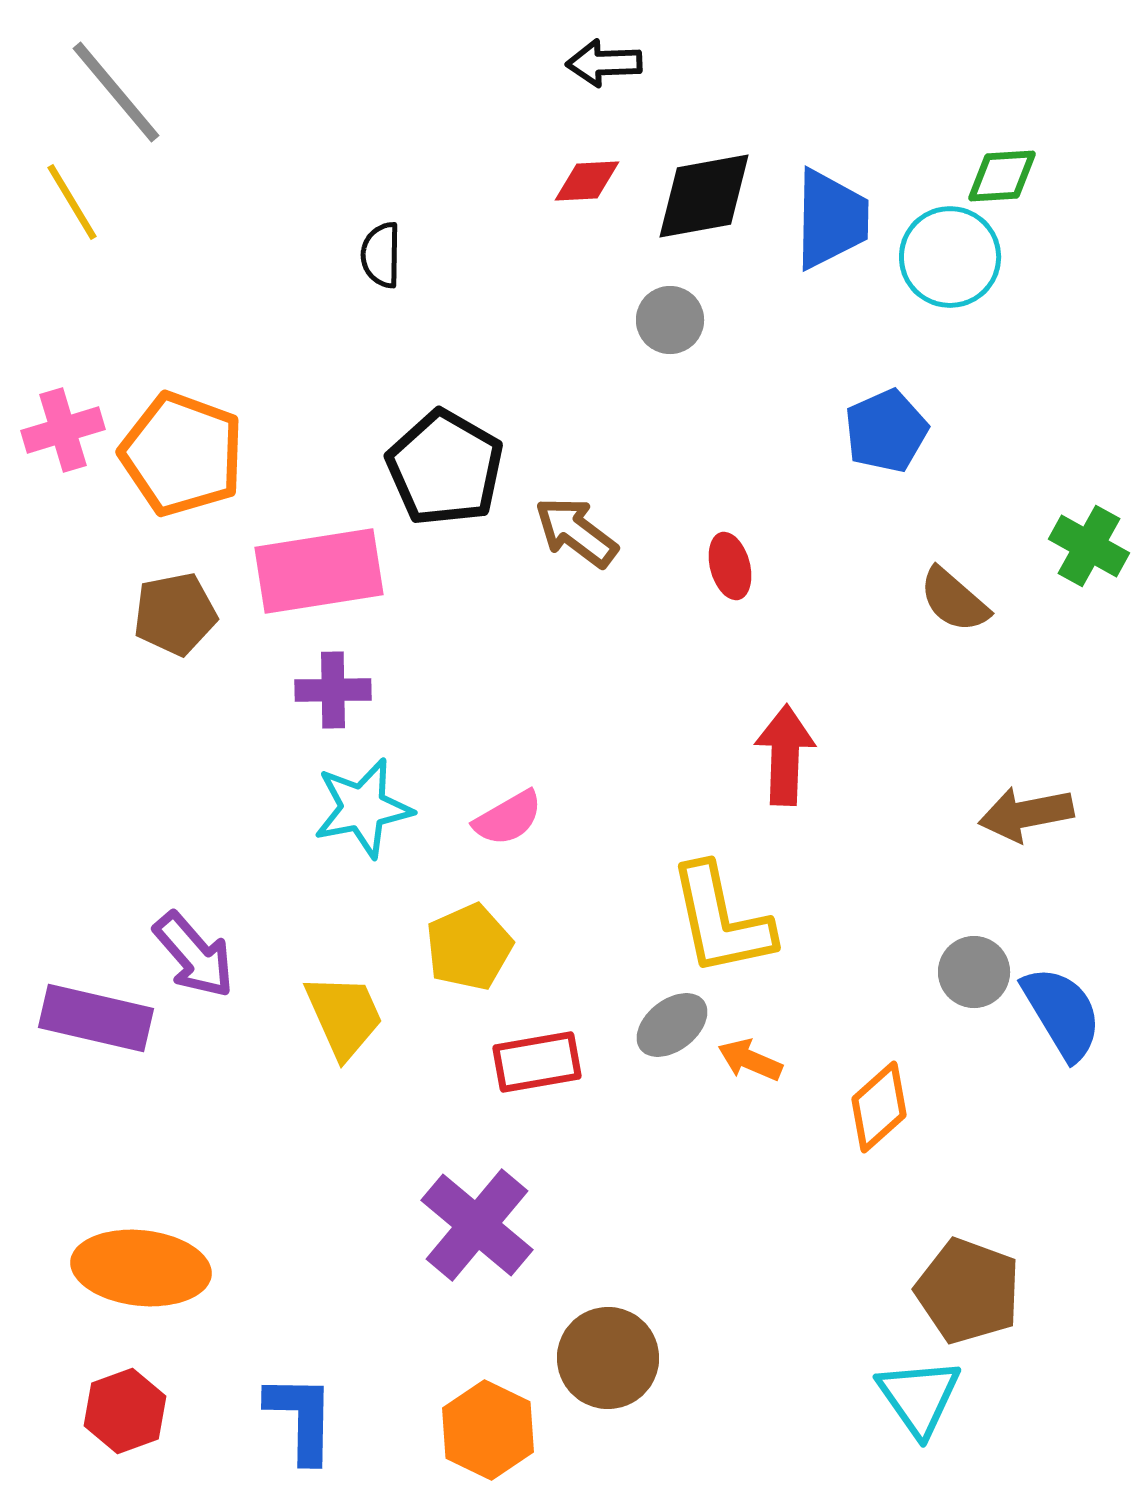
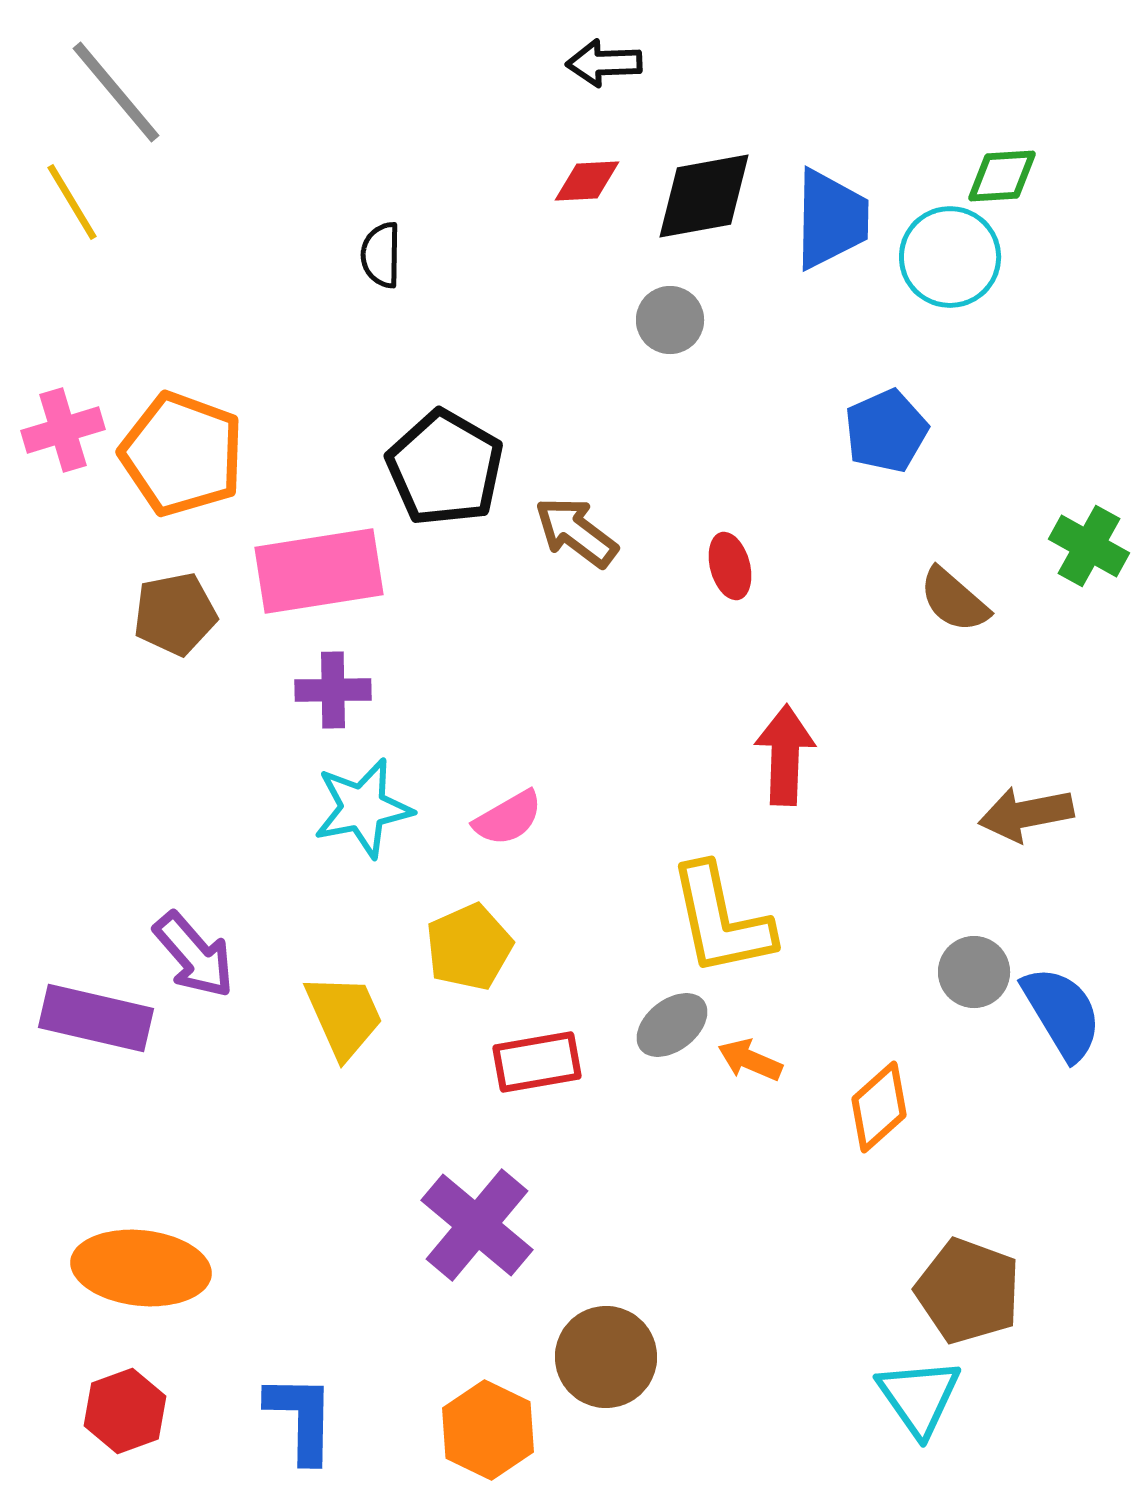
brown circle at (608, 1358): moved 2 px left, 1 px up
